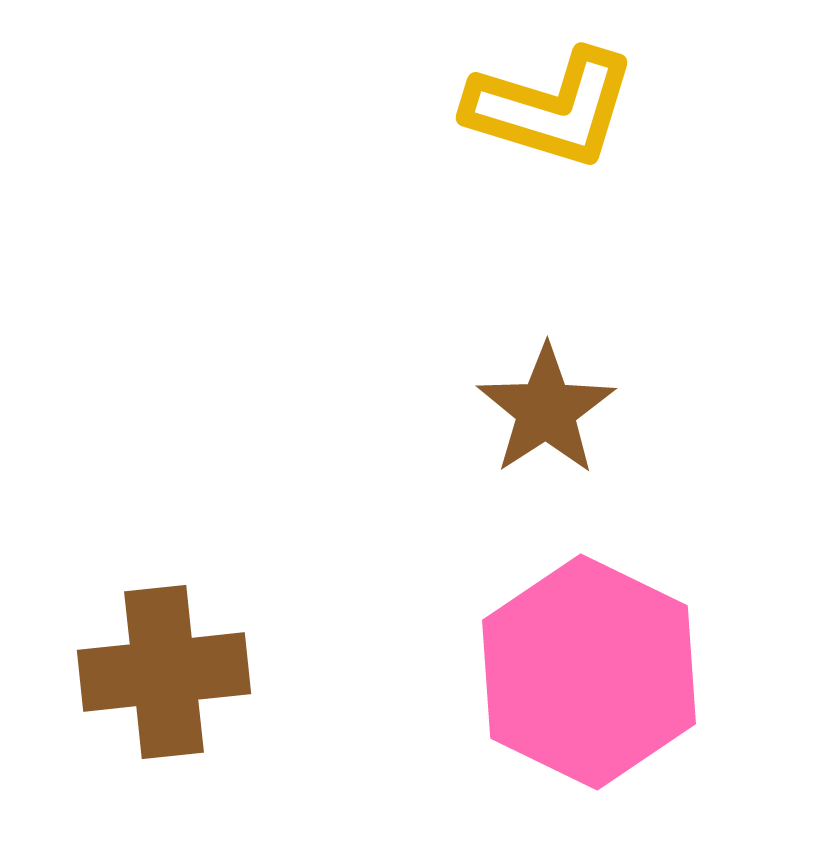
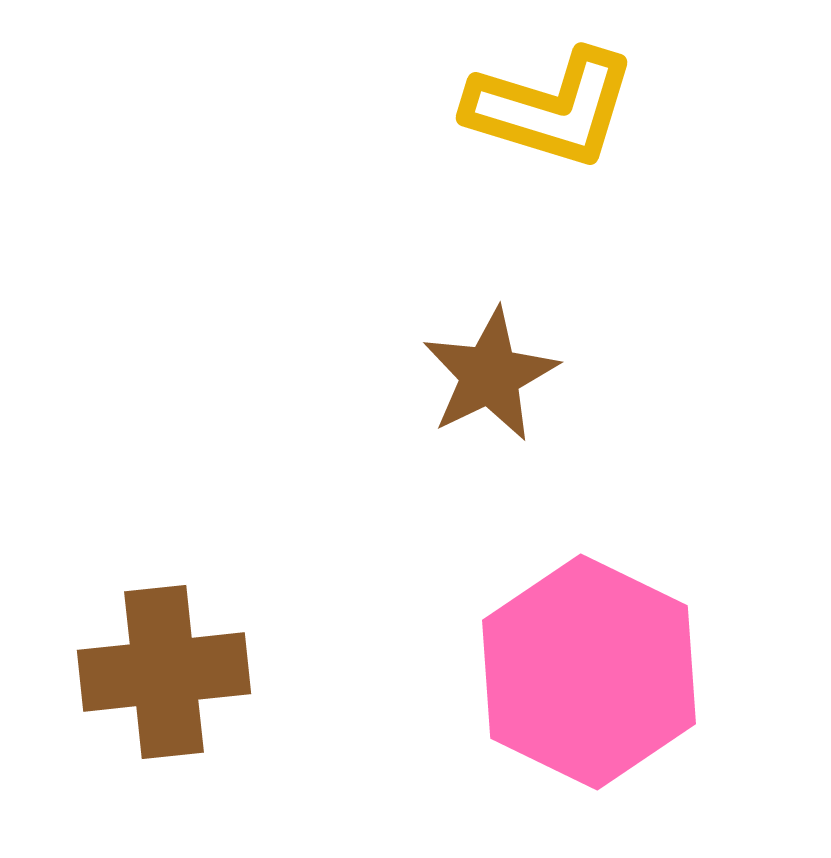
brown star: moved 56 px left, 35 px up; rotated 7 degrees clockwise
